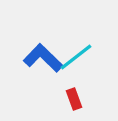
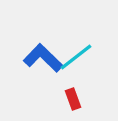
red rectangle: moved 1 px left
